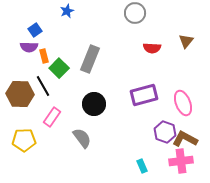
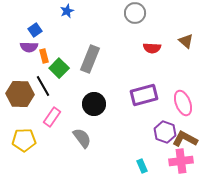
brown triangle: rotated 28 degrees counterclockwise
